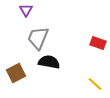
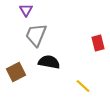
gray trapezoid: moved 2 px left, 3 px up
red rectangle: rotated 56 degrees clockwise
brown square: moved 1 px up
yellow line: moved 12 px left, 2 px down
